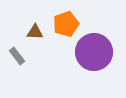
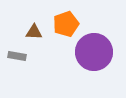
brown triangle: moved 1 px left
gray rectangle: rotated 42 degrees counterclockwise
